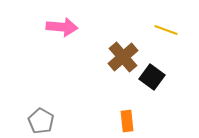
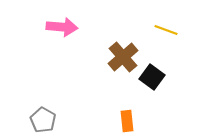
gray pentagon: moved 2 px right, 1 px up
